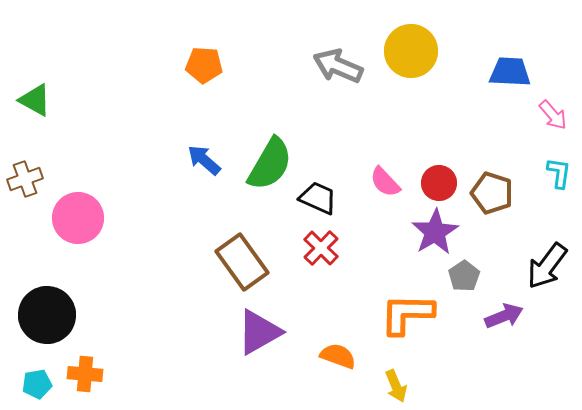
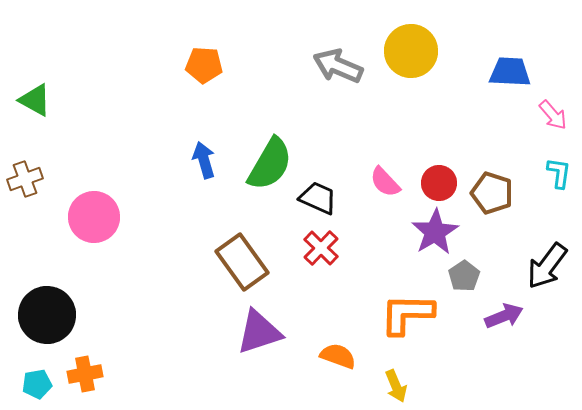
blue arrow: rotated 33 degrees clockwise
pink circle: moved 16 px right, 1 px up
purple triangle: rotated 12 degrees clockwise
orange cross: rotated 16 degrees counterclockwise
